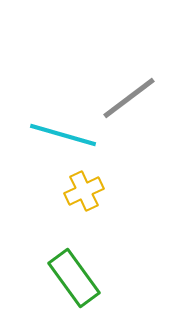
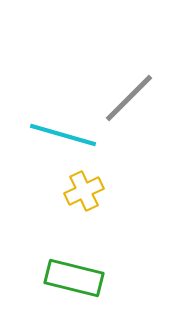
gray line: rotated 8 degrees counterclockwise
green rectangle: rotated 40 degrees counterclockwise
